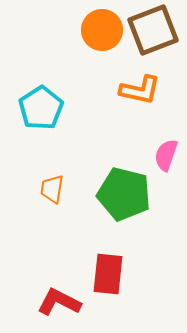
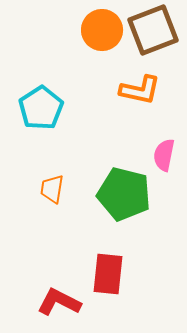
pink semicircle: moved 2 px left; rotated 8 degrees counterclockwise
